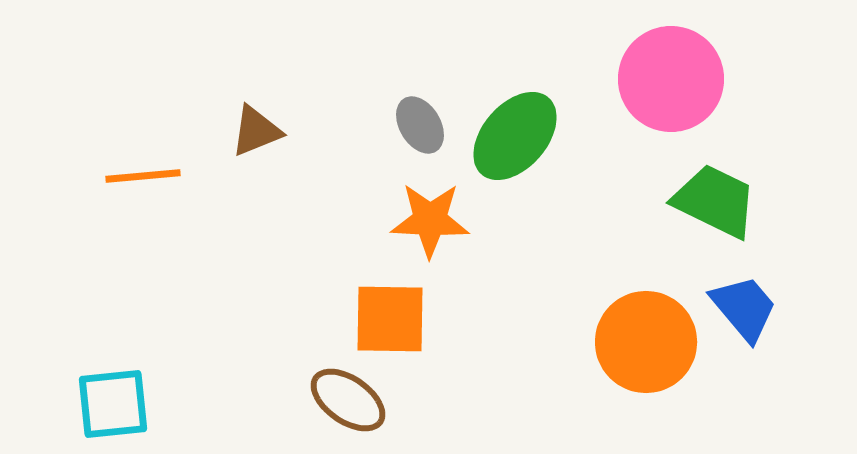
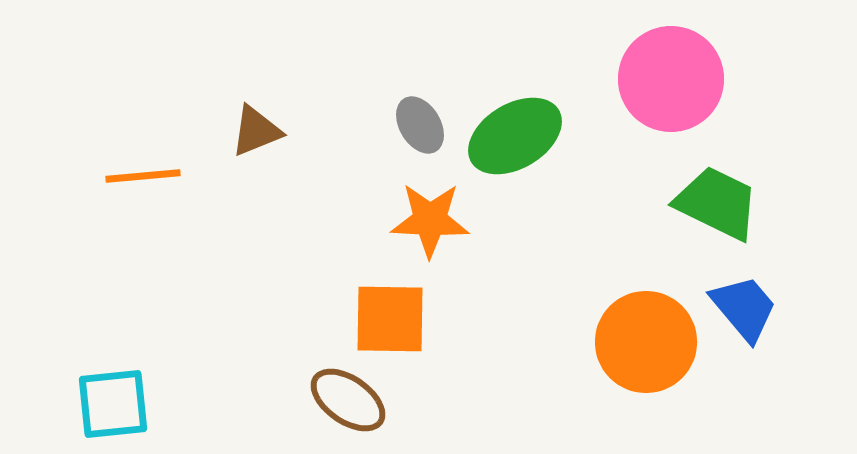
green ellipse: rotated 18 degrees clockwise
green trapezoid: moved 2 px right, 2 px down
